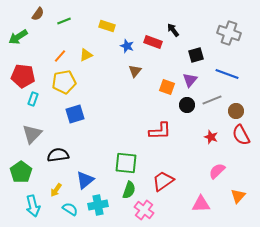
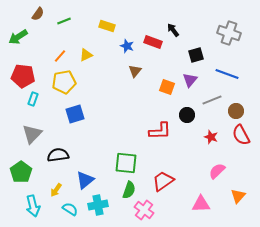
black circle: moved 10 px down
